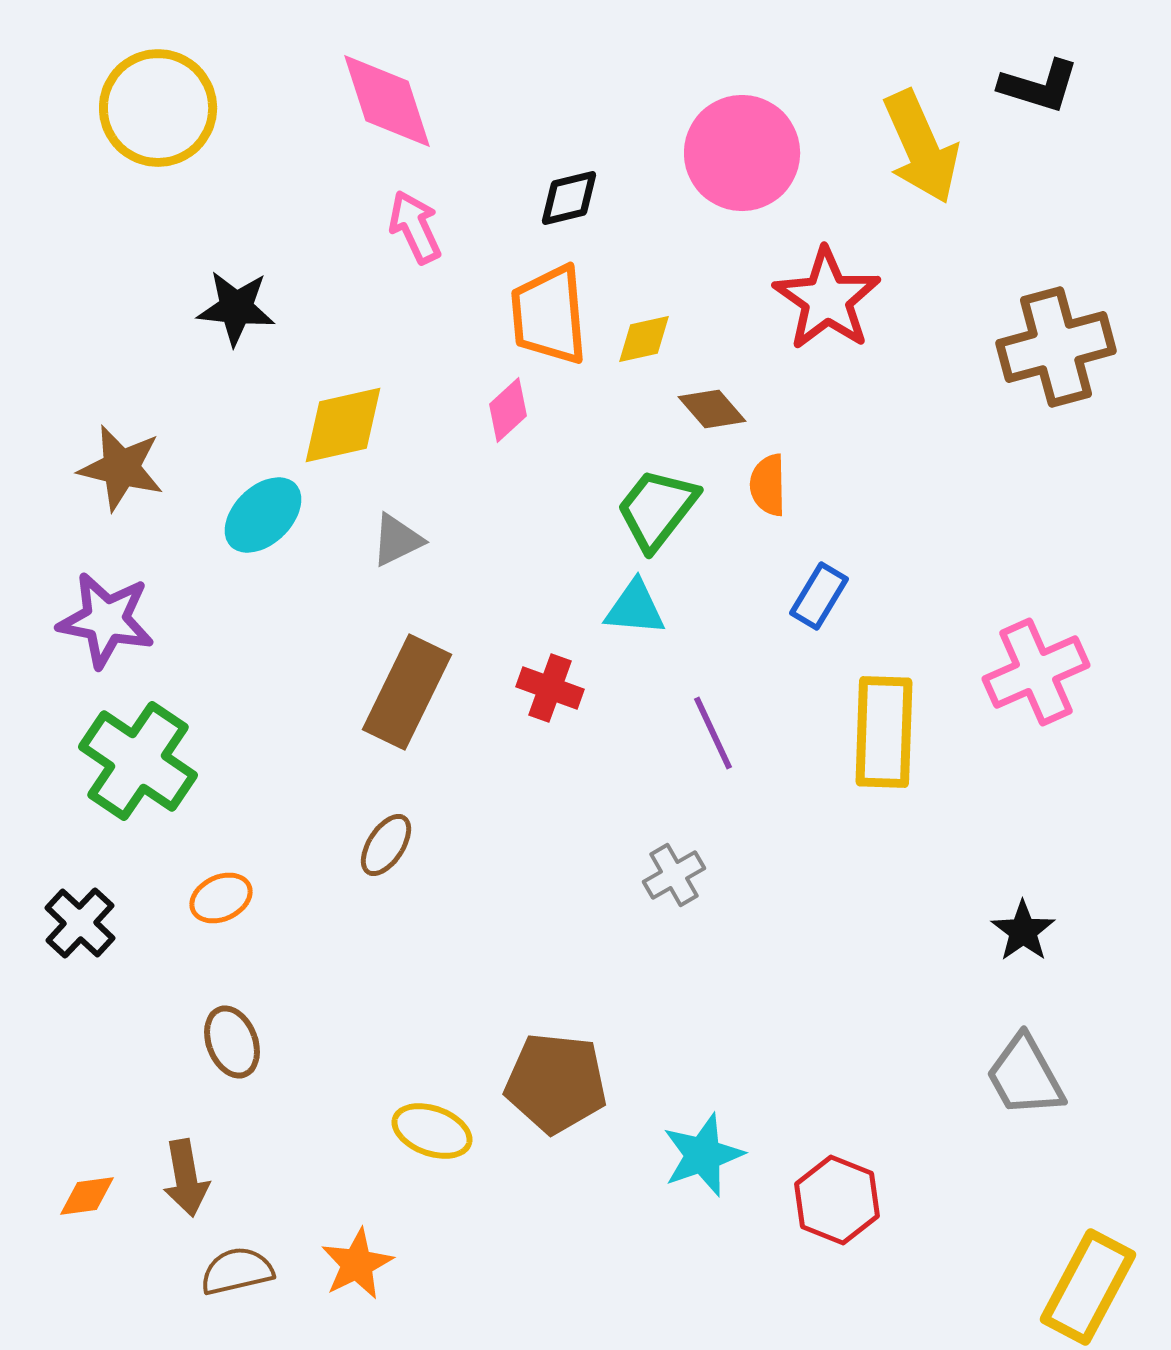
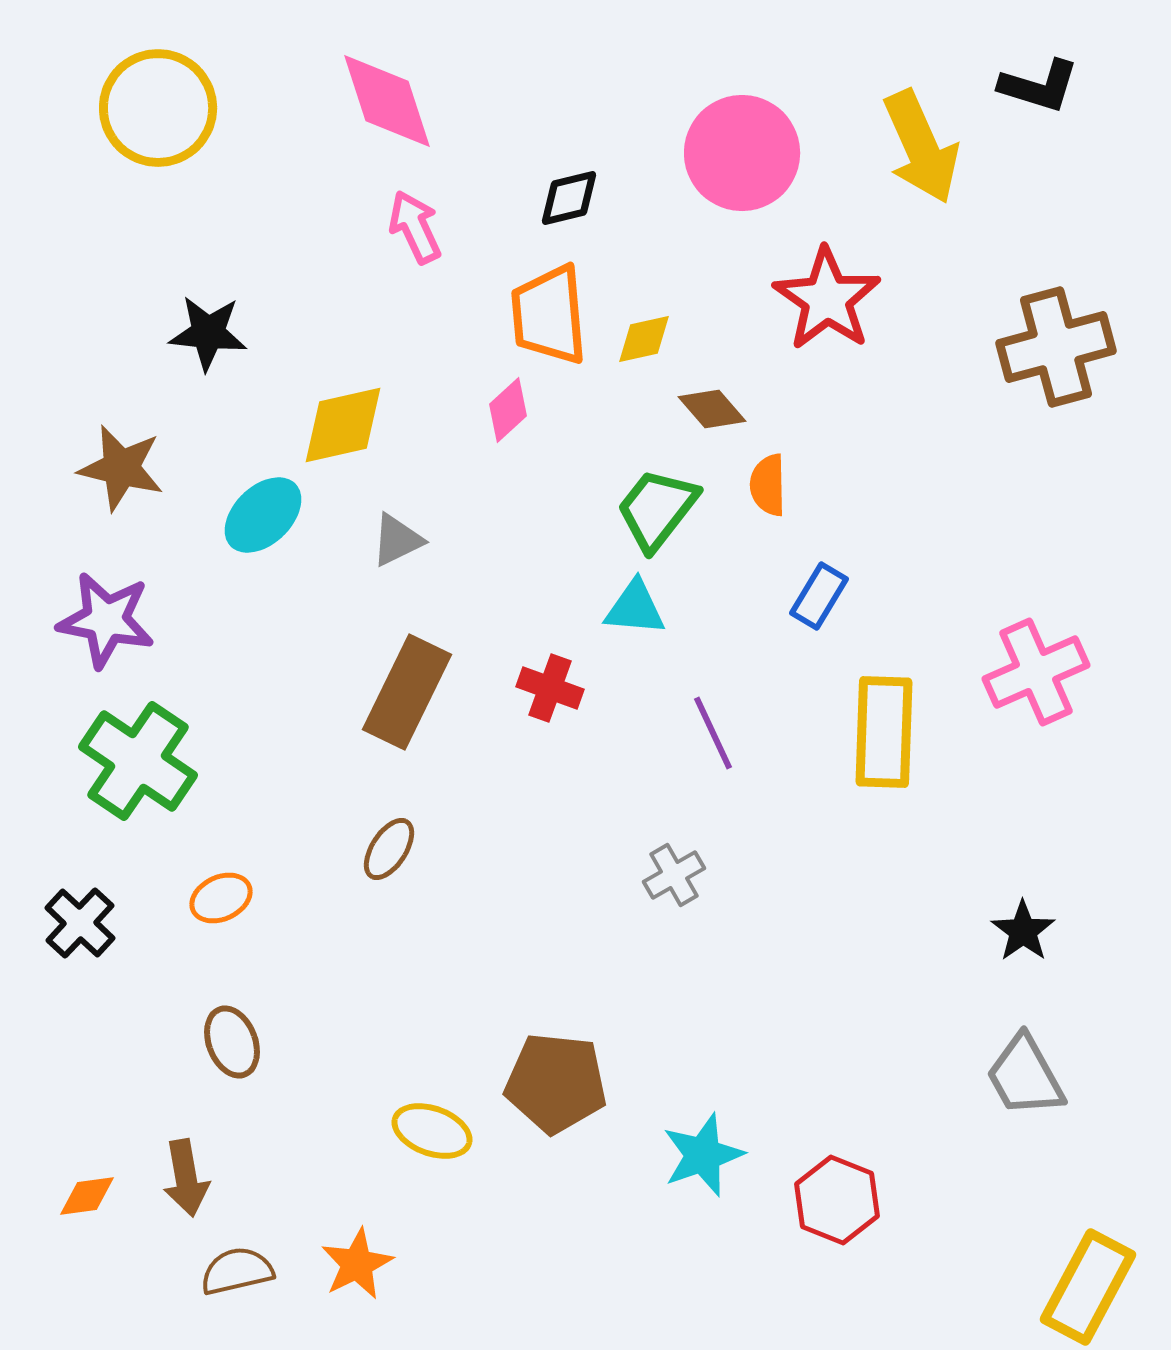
black star at (236, 308): moved 28 px left, 25 px down
brown ellipse at (386, 845): moved 3 px right, 4 px down
